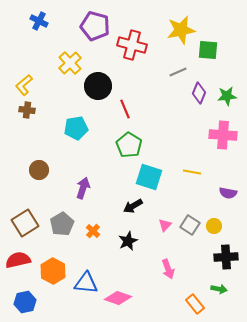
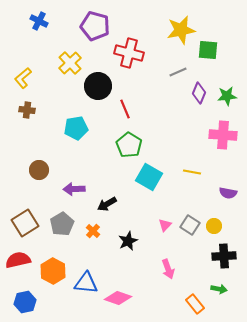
red cross: moved 3 px left, 8 px down
yellow L-shape: moved 1 px left, 7 px up
cyan square: rotated 12 degrees clockwise
purple arrow: moved 9 px left, 1 px down; rotated 110 degrees counterclockwise
black arrow: moved 26 px left, 2 px up
black cross: moved 2 px left, 1 px up
